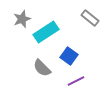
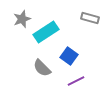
gray rectangle: rotated 24 degrees counterclockwise
